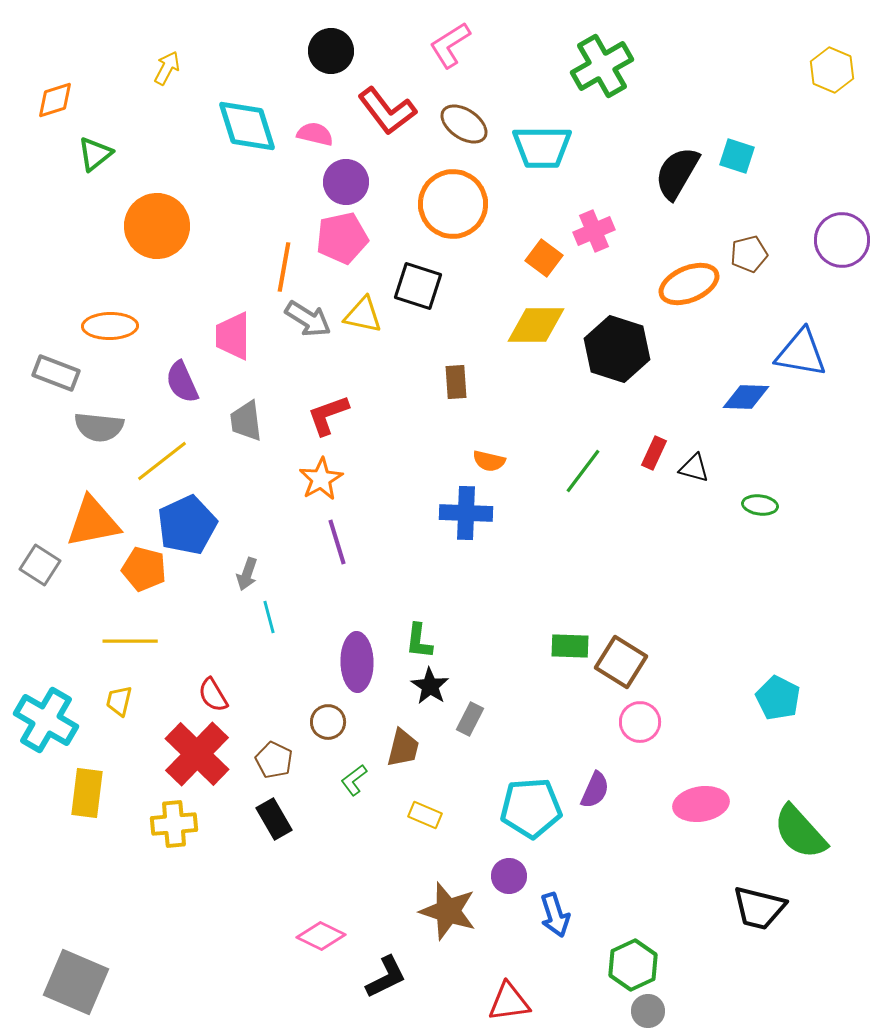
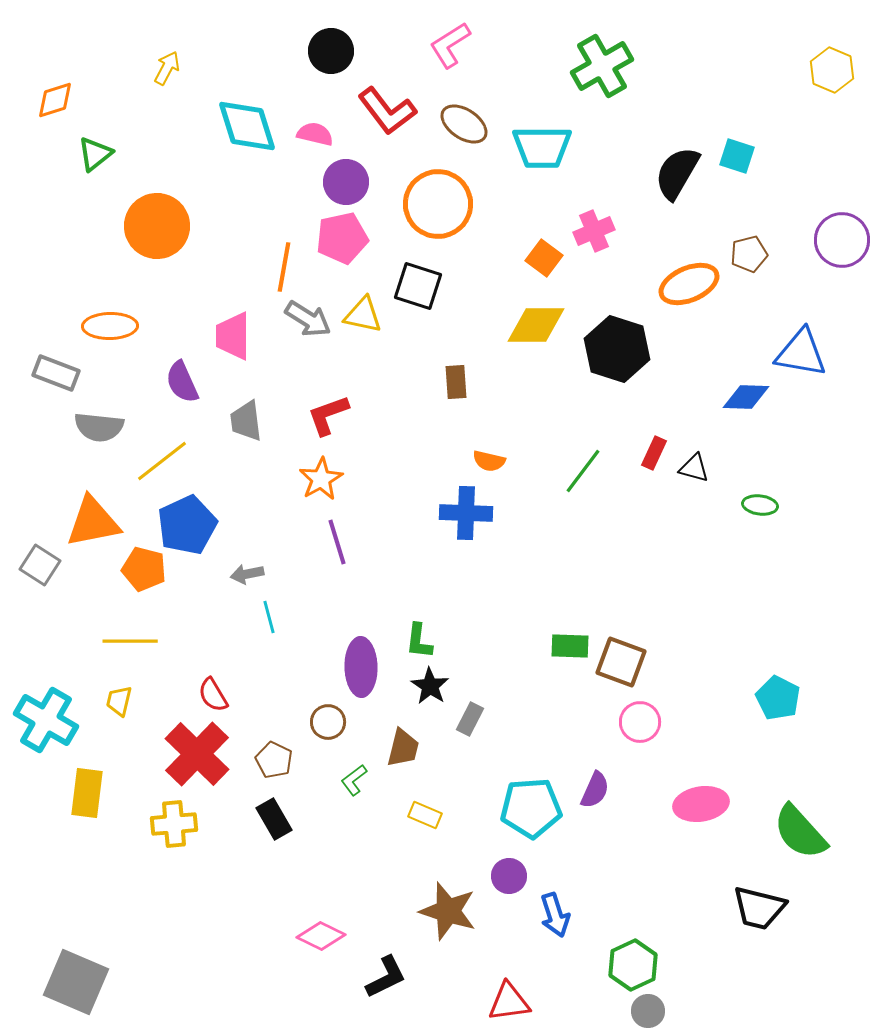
orange circle at (453, 204): moved 15 px left
gray arrow at (247, 574): rotated 60 degrees clockwise
purple ellipse at (357, 662): moved 4 px right, 5 px down
brown square at (621, 662): rotated 12 degrees counterclockwise
